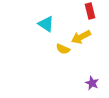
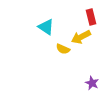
red rectangle: moved 1 px right, 6 px down
cyan triangle: moved 3 px down
